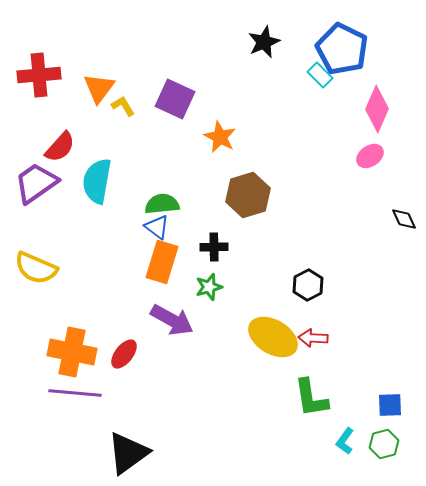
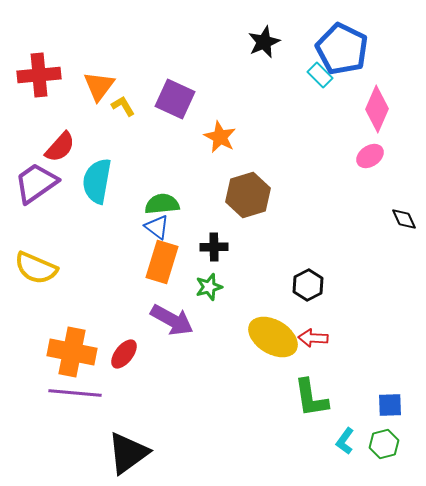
orange triangle: moved 2 px up
